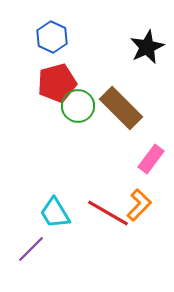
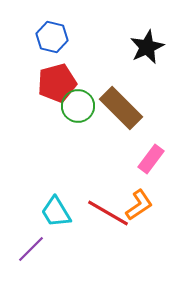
blue hexagon: rotated 12 degrees counterclockwise
orange L-shape: rotated 12 degrees clockwise
cyan trapezoid: moved 1 px right, 1 px up
